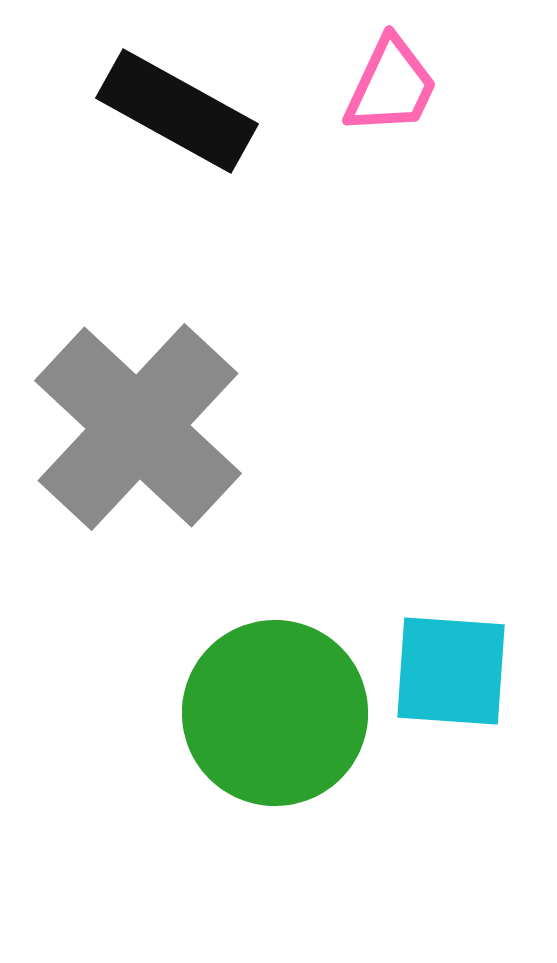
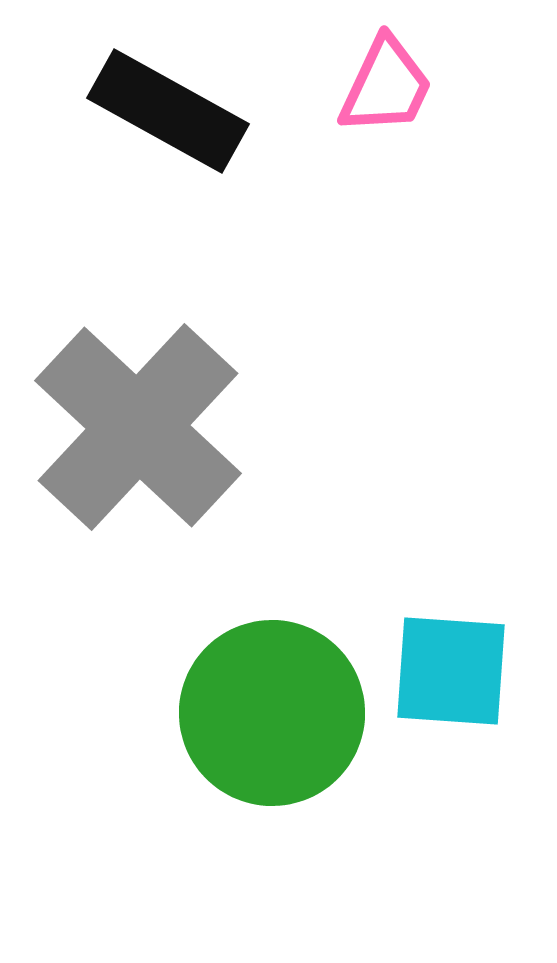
pink trapezoid: moved 5 px left
black rectangle: moved 9 px left
green circle: moved 3 px left
